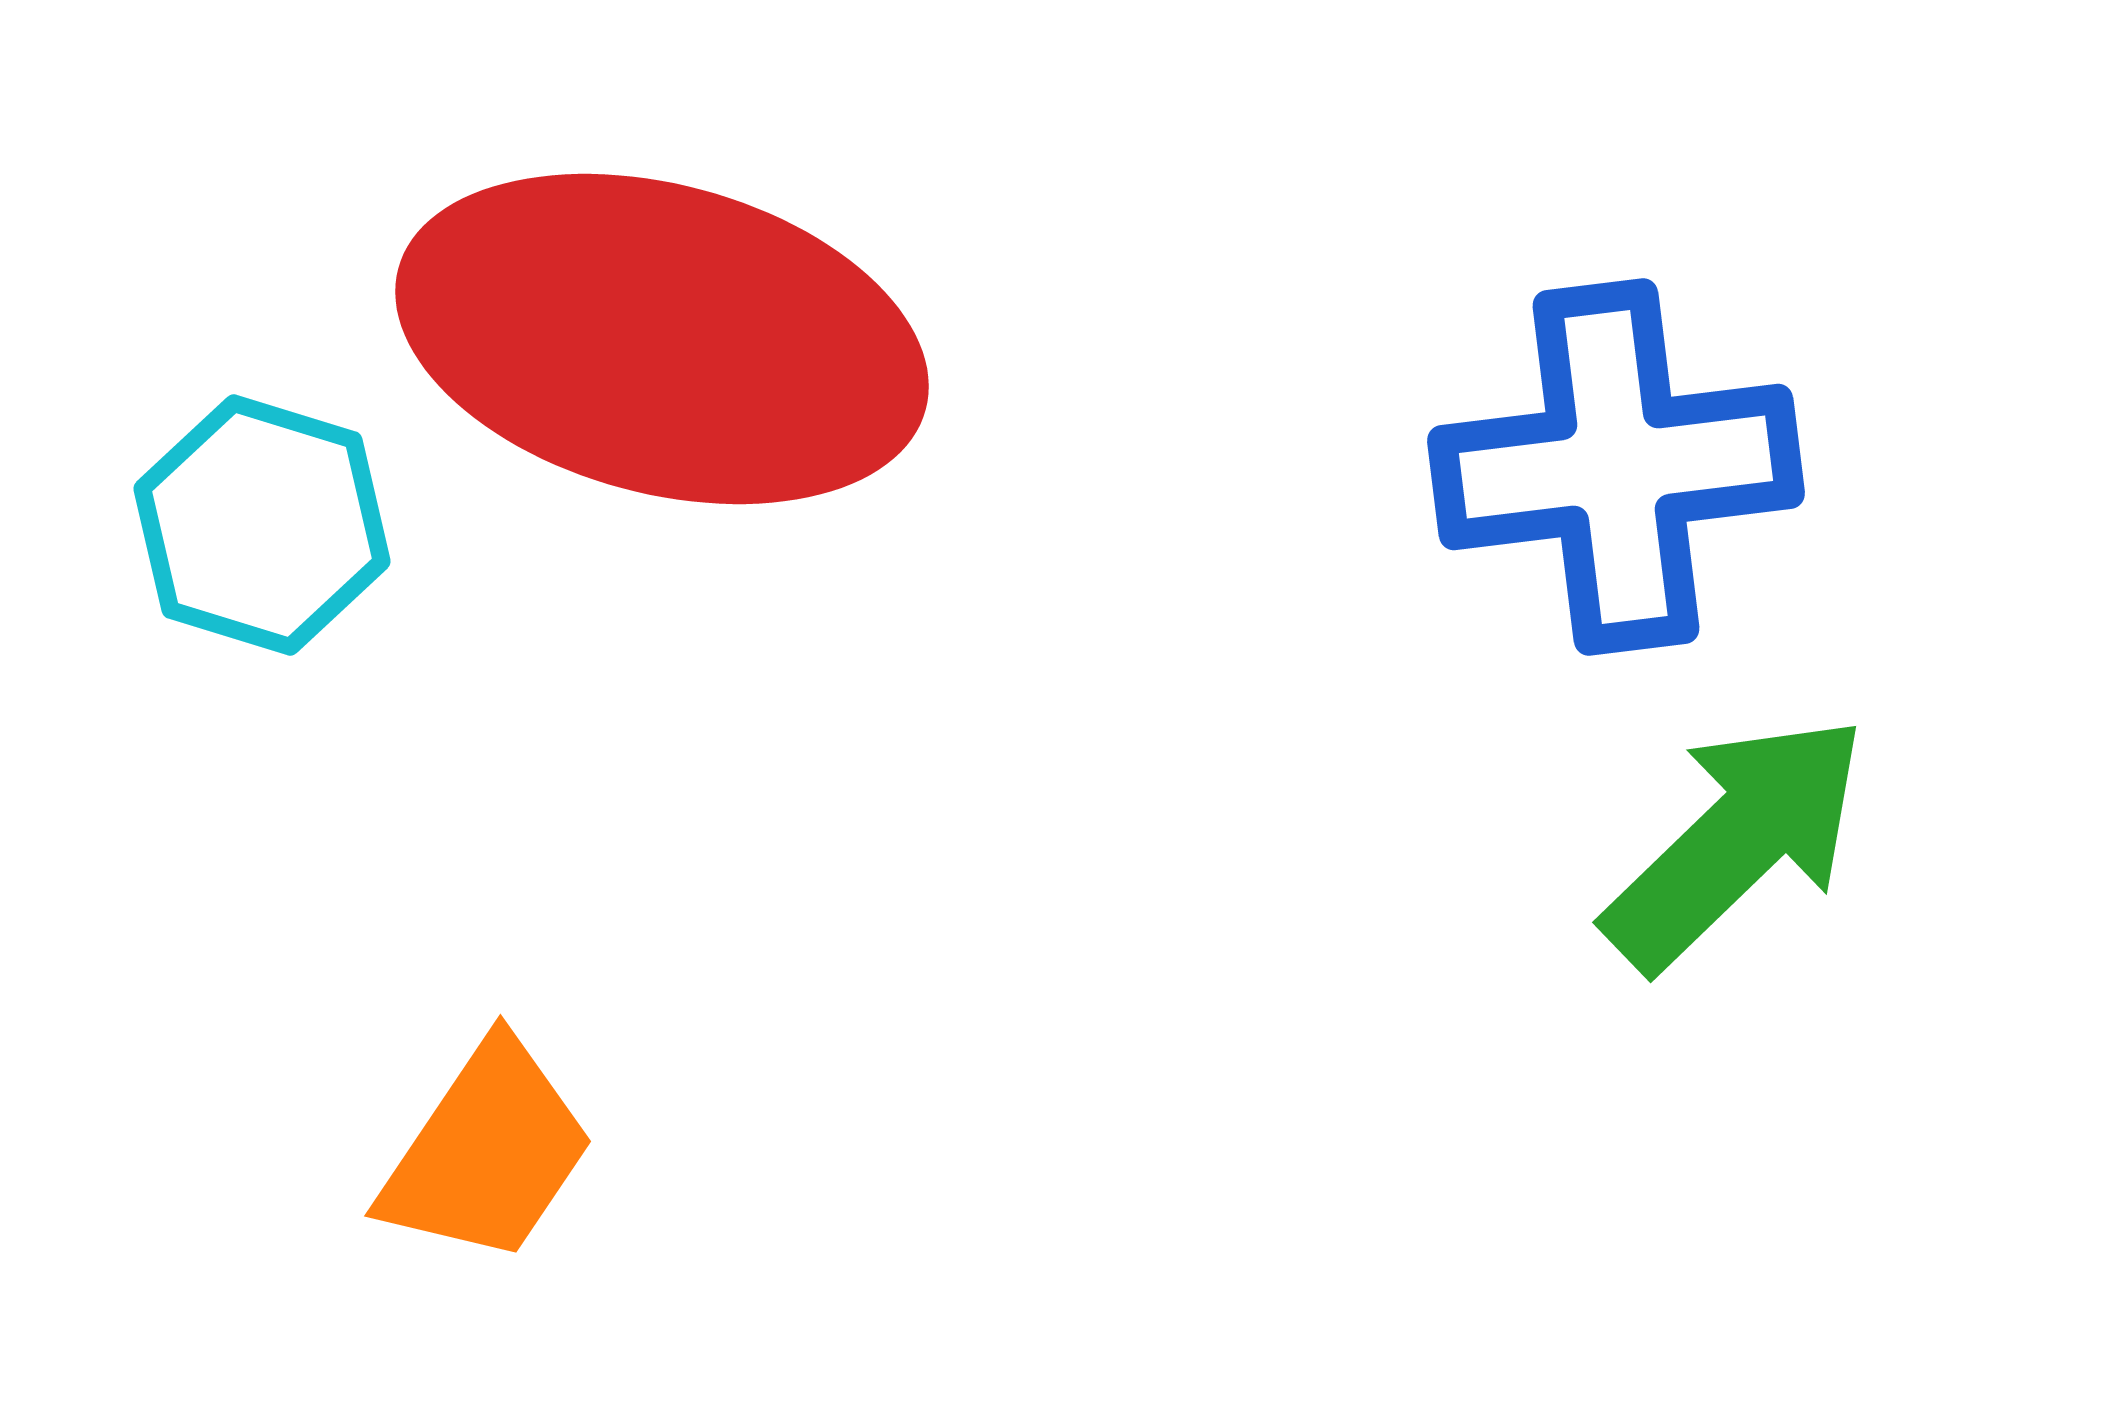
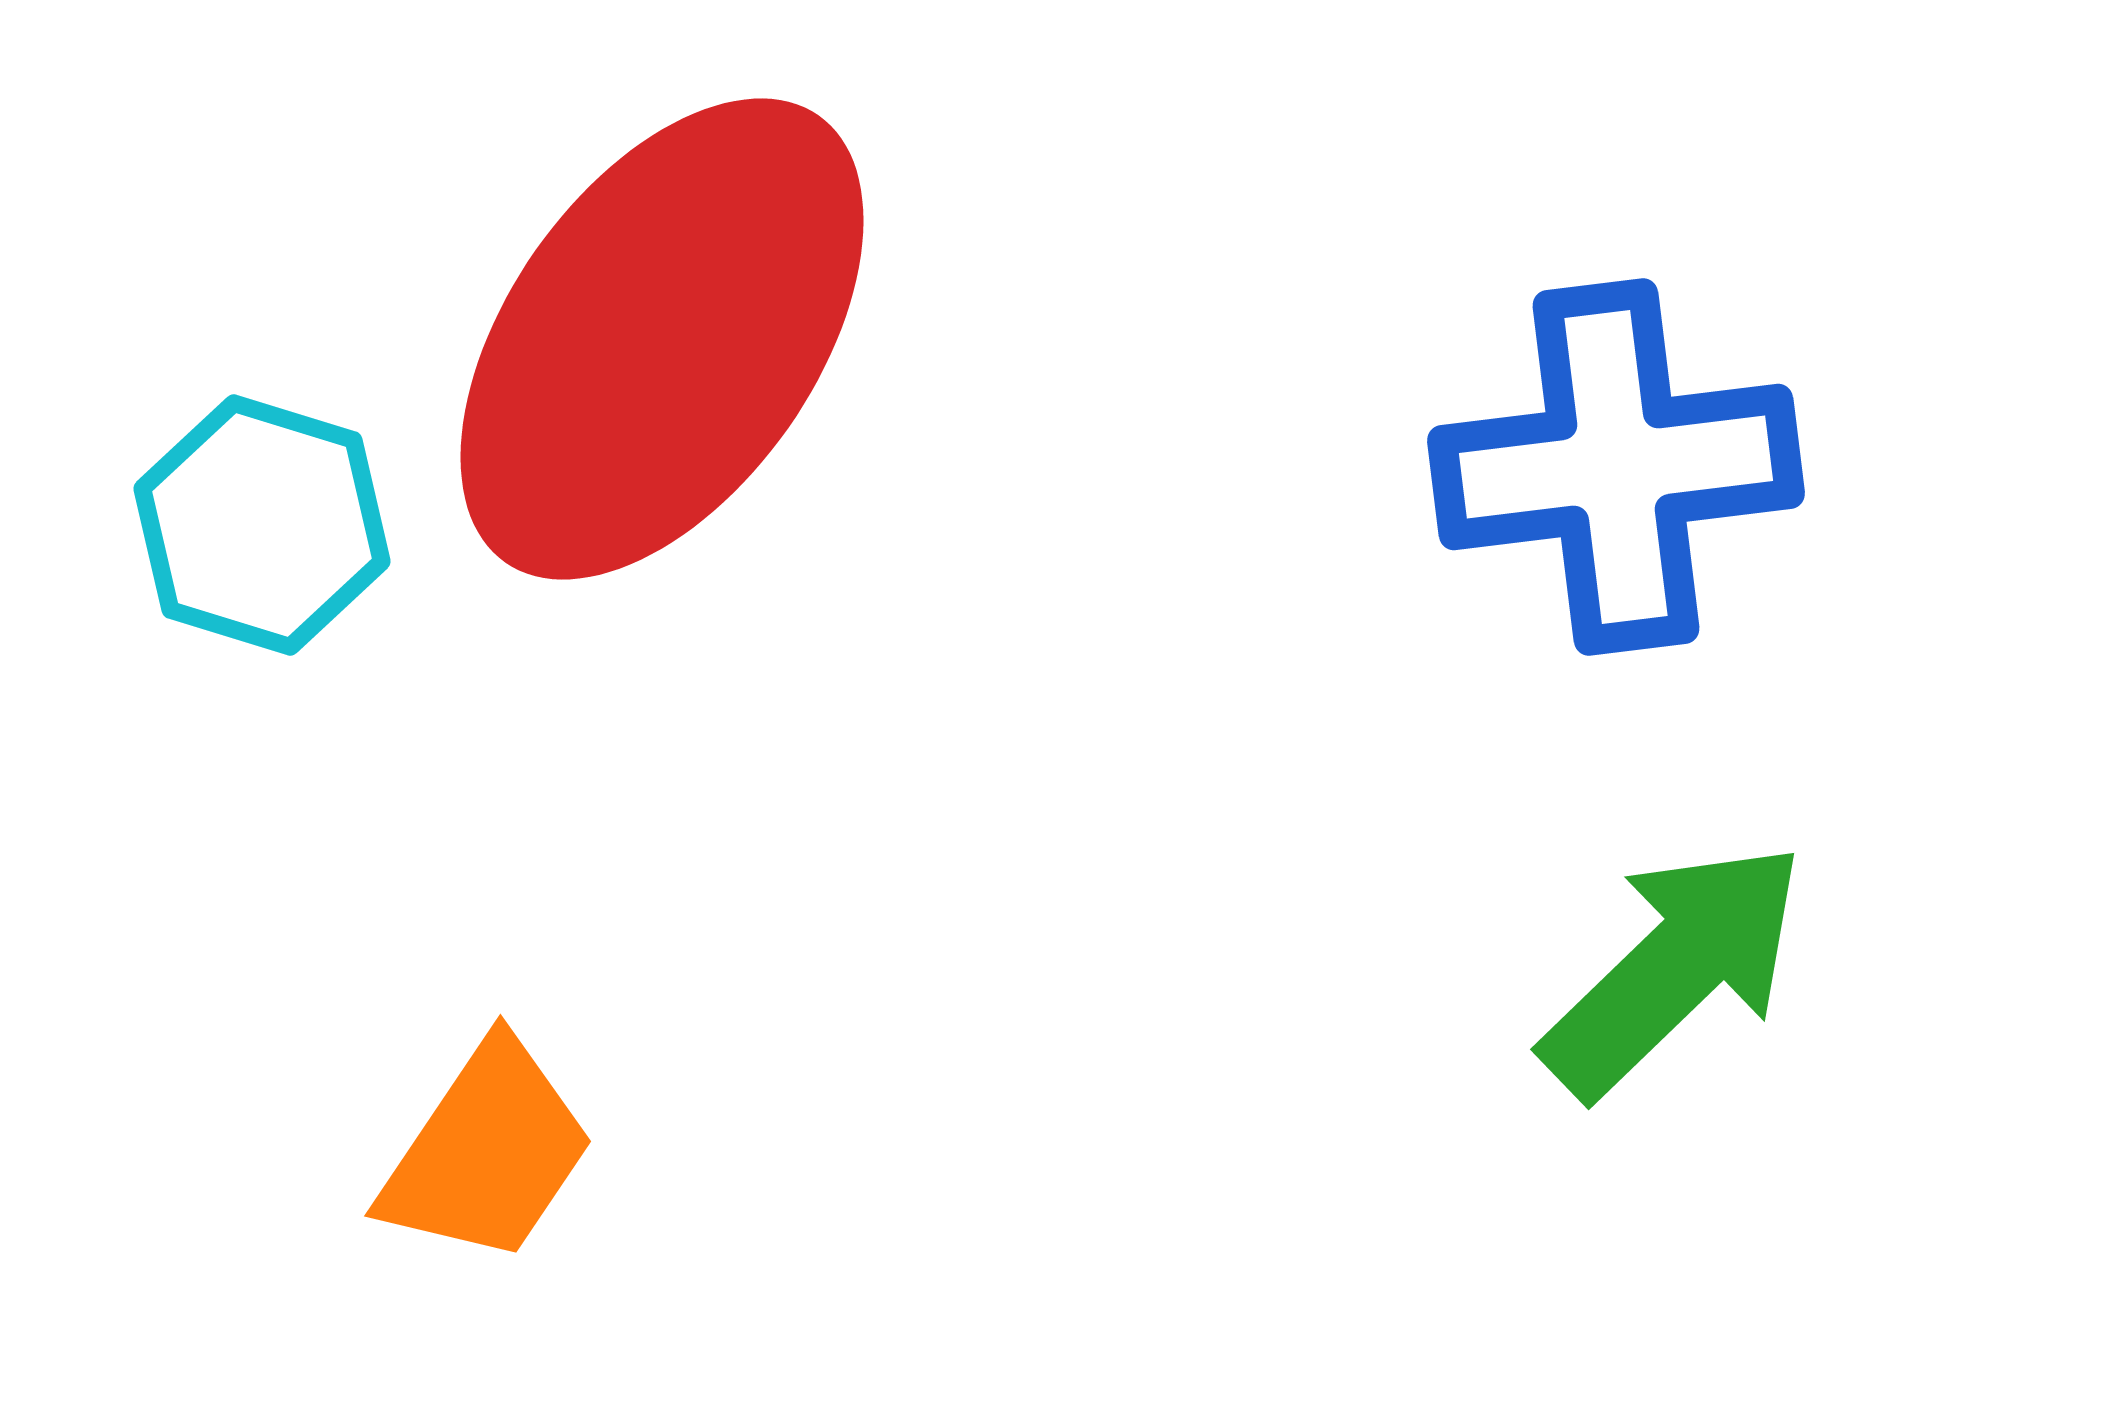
red ellipse: rotated 70 degrees counterclockwise
green arrow: moved 62 px left, 127 px down
